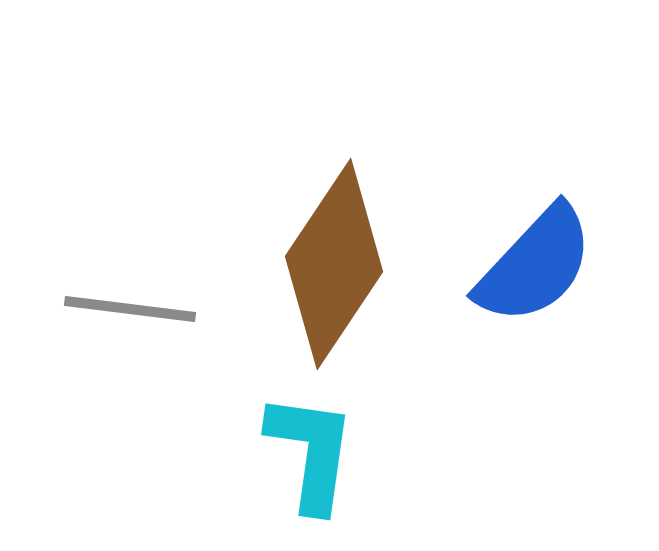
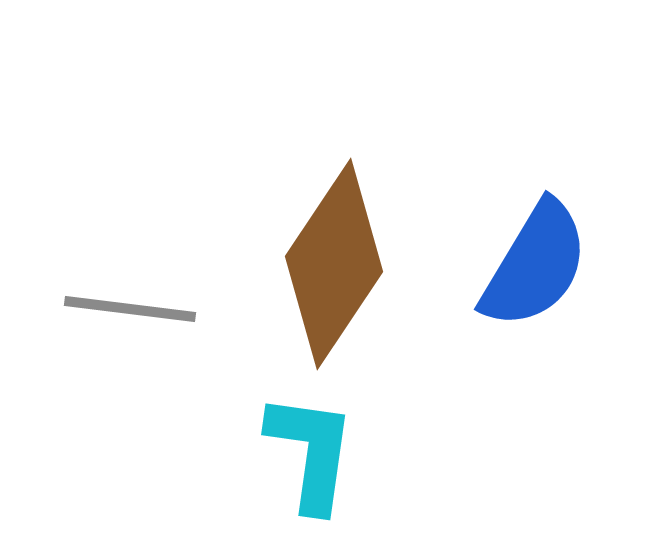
blue semicircle: rotated 12 degrees counterclockwise
